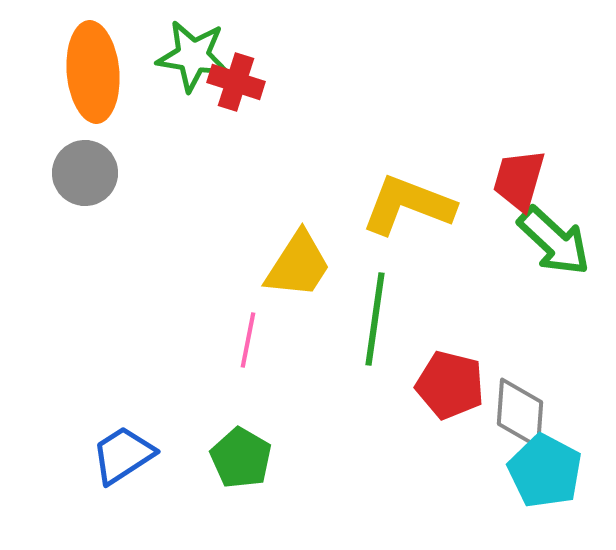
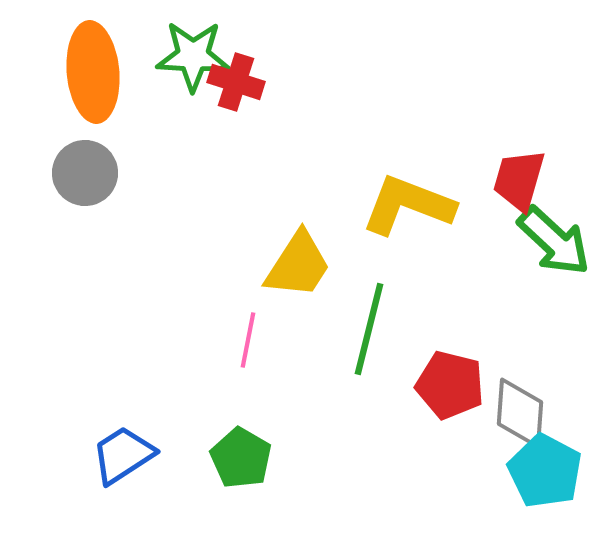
green star: rotated 6 degrees counterclockwise
green line: moved 6 px left, 10 px down; rotated 6 degrees clockwise
